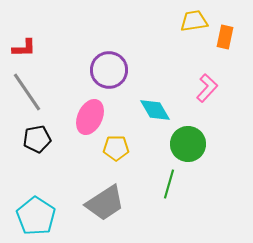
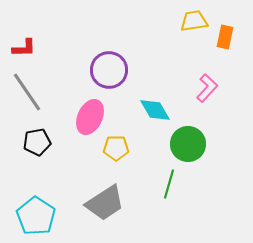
black pentagon: moved 3 px down
